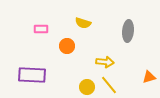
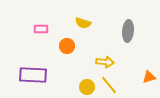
purple rectangle: moved 1 px right
